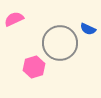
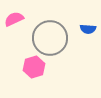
blue semicircle: rotated 21 degrees counterclockwise
gray circle: moved 10 px left, 5 px up
